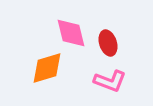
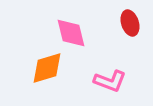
red ellipse: moved 22 px right, 20 px up
